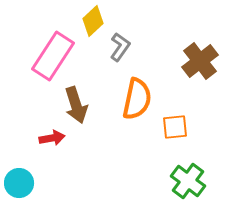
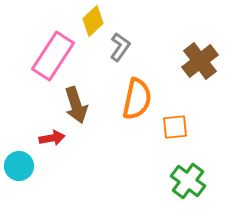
cyan circle: moved 17 px up
